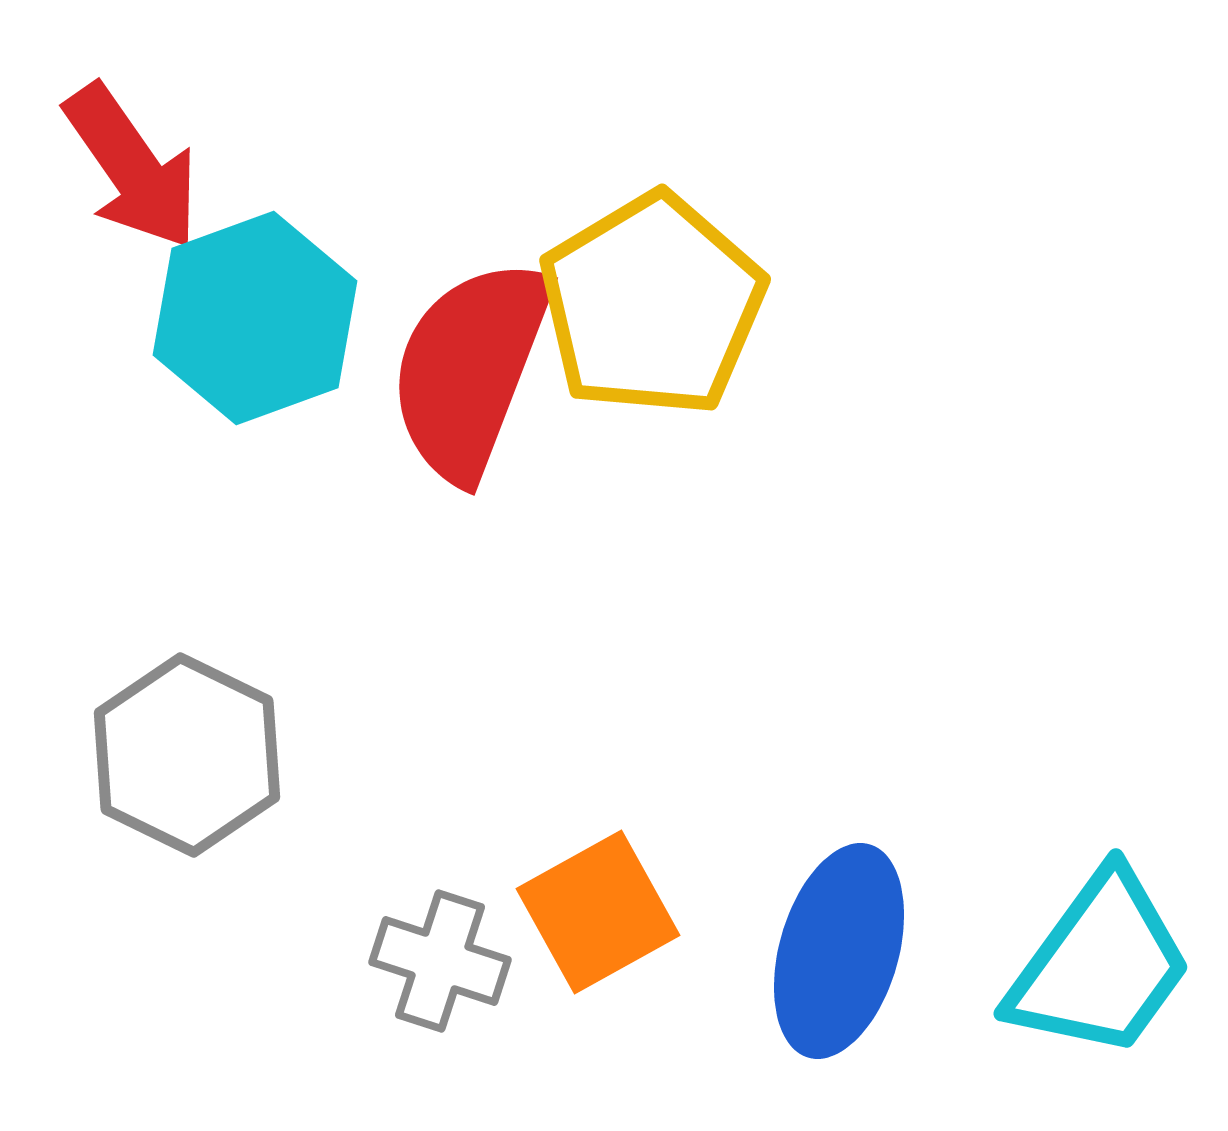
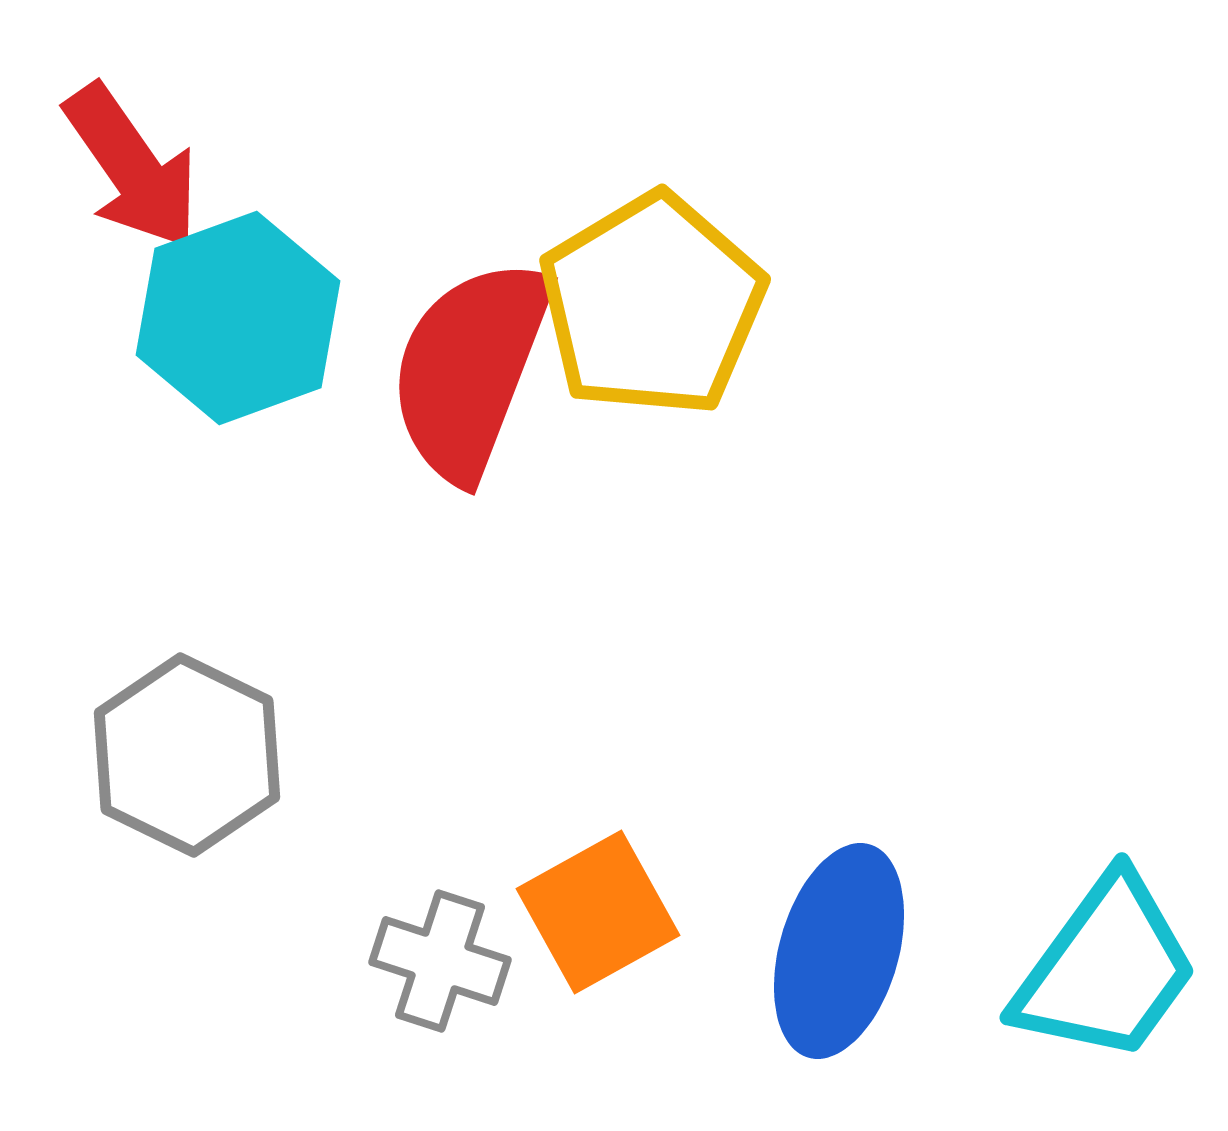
cyan hexagon: moved 17 px left
cyan trapezoid: moved 6 px right, 4 px down
